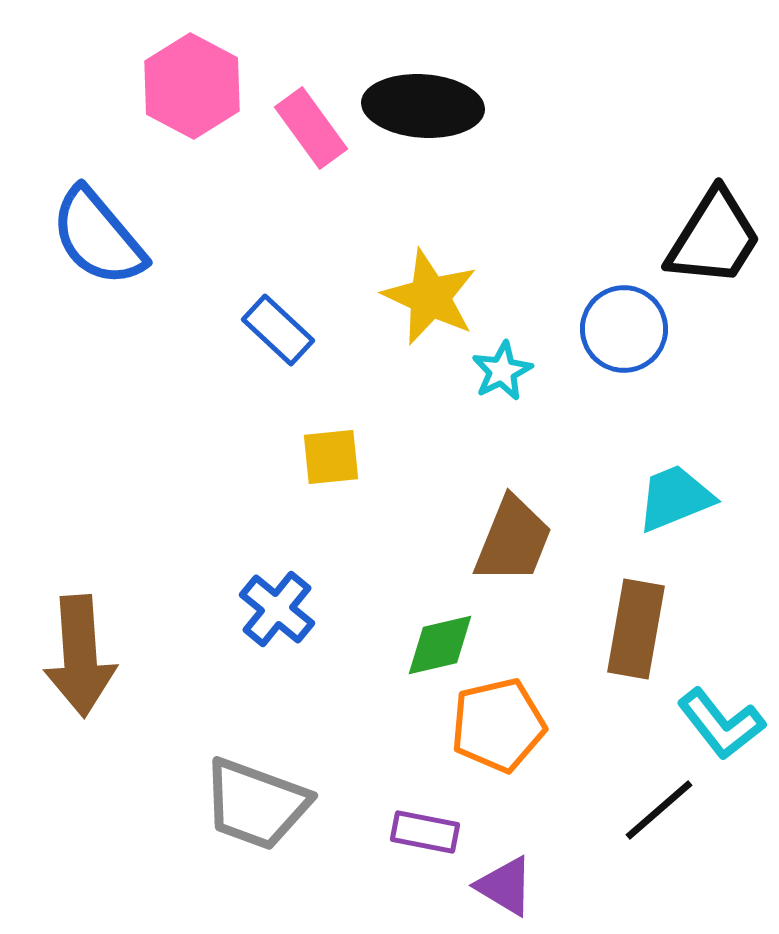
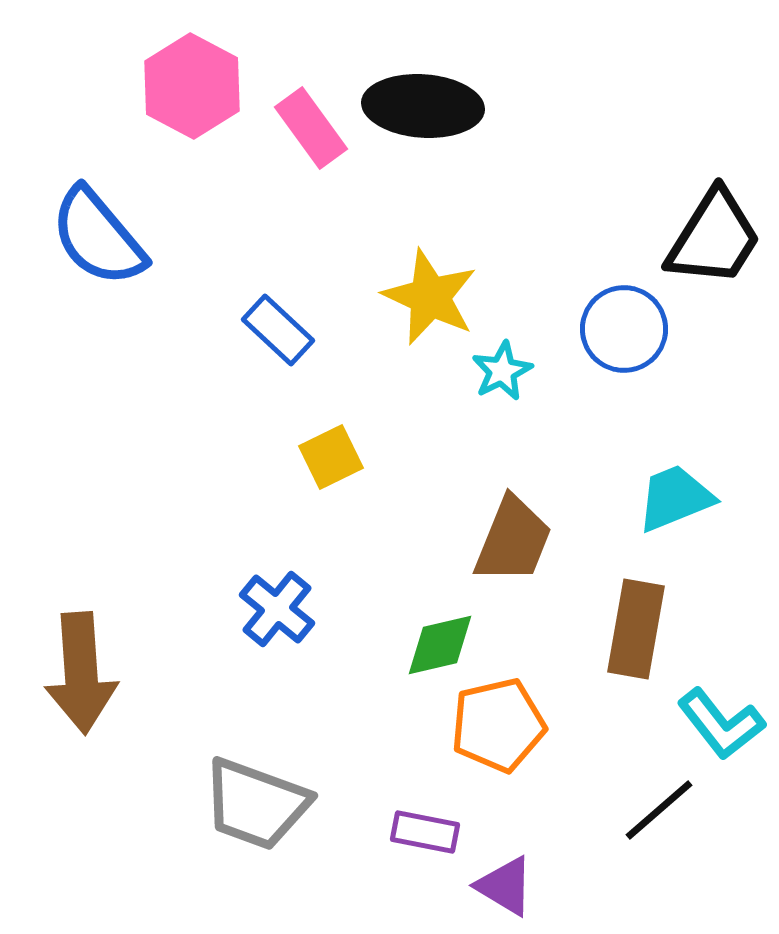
yellow square: rotated 20 degrees counterclockwise
brown arrow: moved 1 px right, 17 px down
